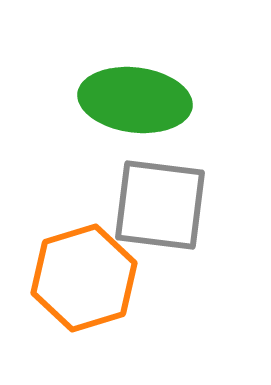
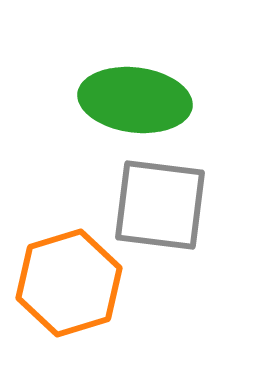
orange hexagon: moved 15 px left, 5 px down
